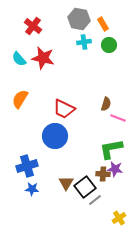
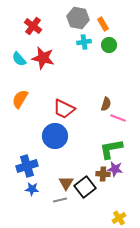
gray hexagon: moved 1 px left, 1 px up
gray line: moved 35 px left; rotated 24 degrees clockwise
